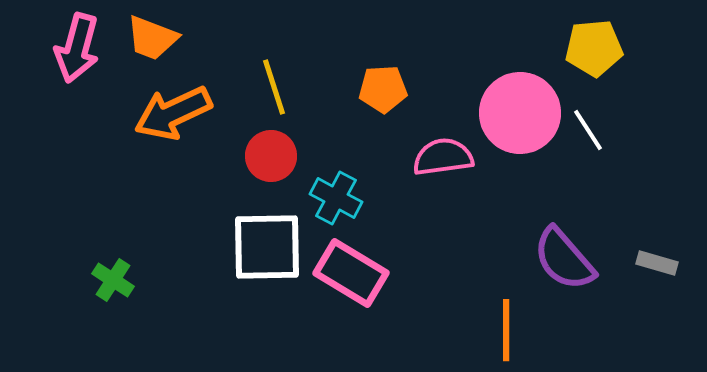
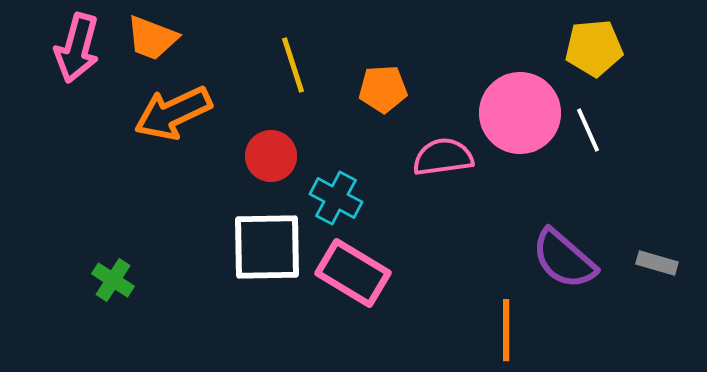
yellow line: moved 19 px right, 22 px up
white line: rotated 9 degrees clockwise
purple semicircle: rotated 8 degrees counterclockwise
pink rectangle: moved 2 px right
